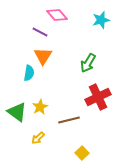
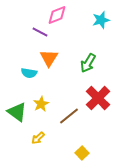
pink diamond: rotated 70 degrees counterclockwise
orange triangle: moved 6 px right, 2 px down
cyan semicircle: rotated 91 degrees clockwise
red cross: moved 1 px down; rotated 20 degrees counterclockwise
yellow star: moved 1 px right, 3 px up
brown line: moved 4 px up; rotated 25 degrees counterclockwise
